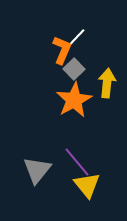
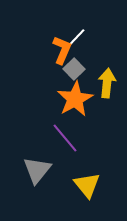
orange star: moved 1 px right, 1 px up
purple line: moved 12 px left, 24 px up
